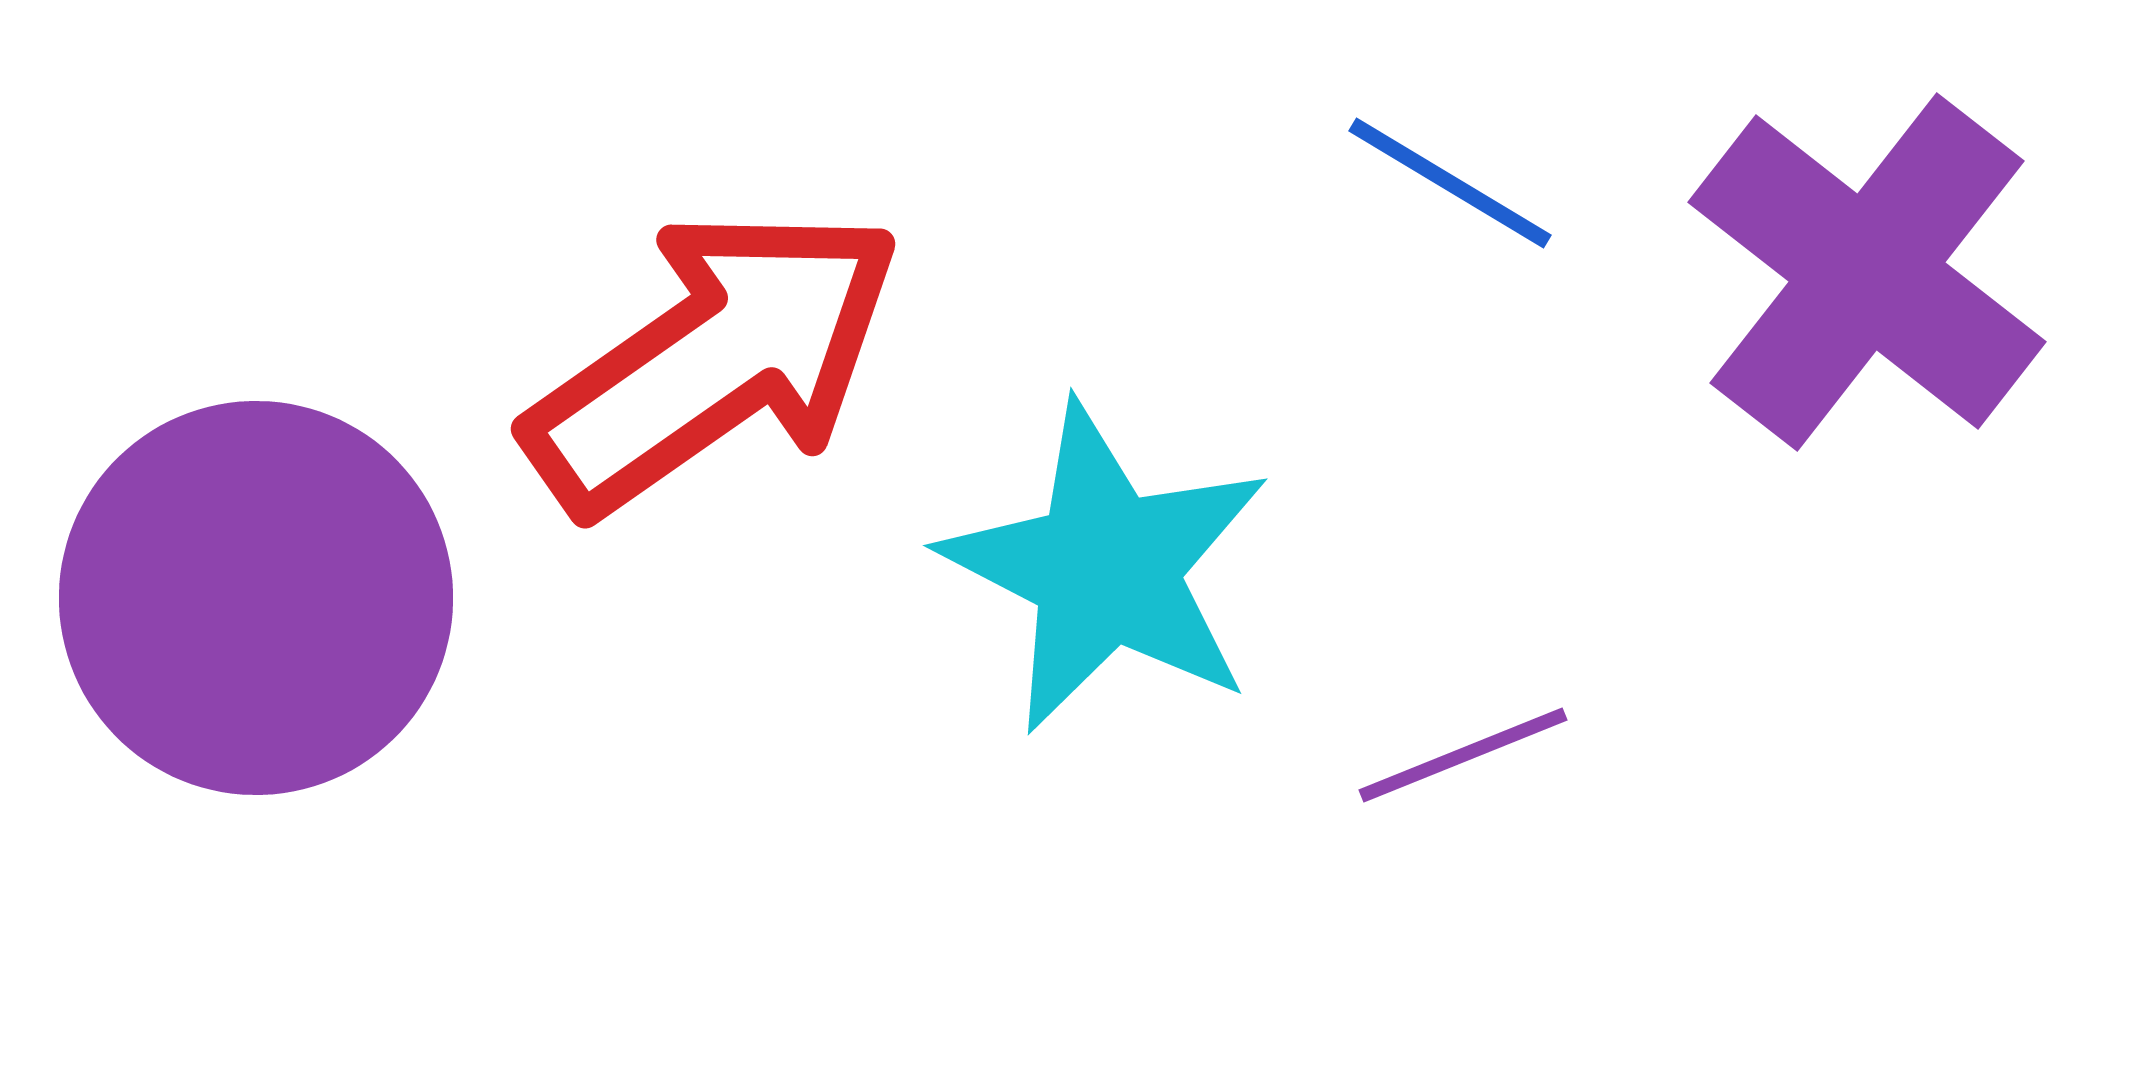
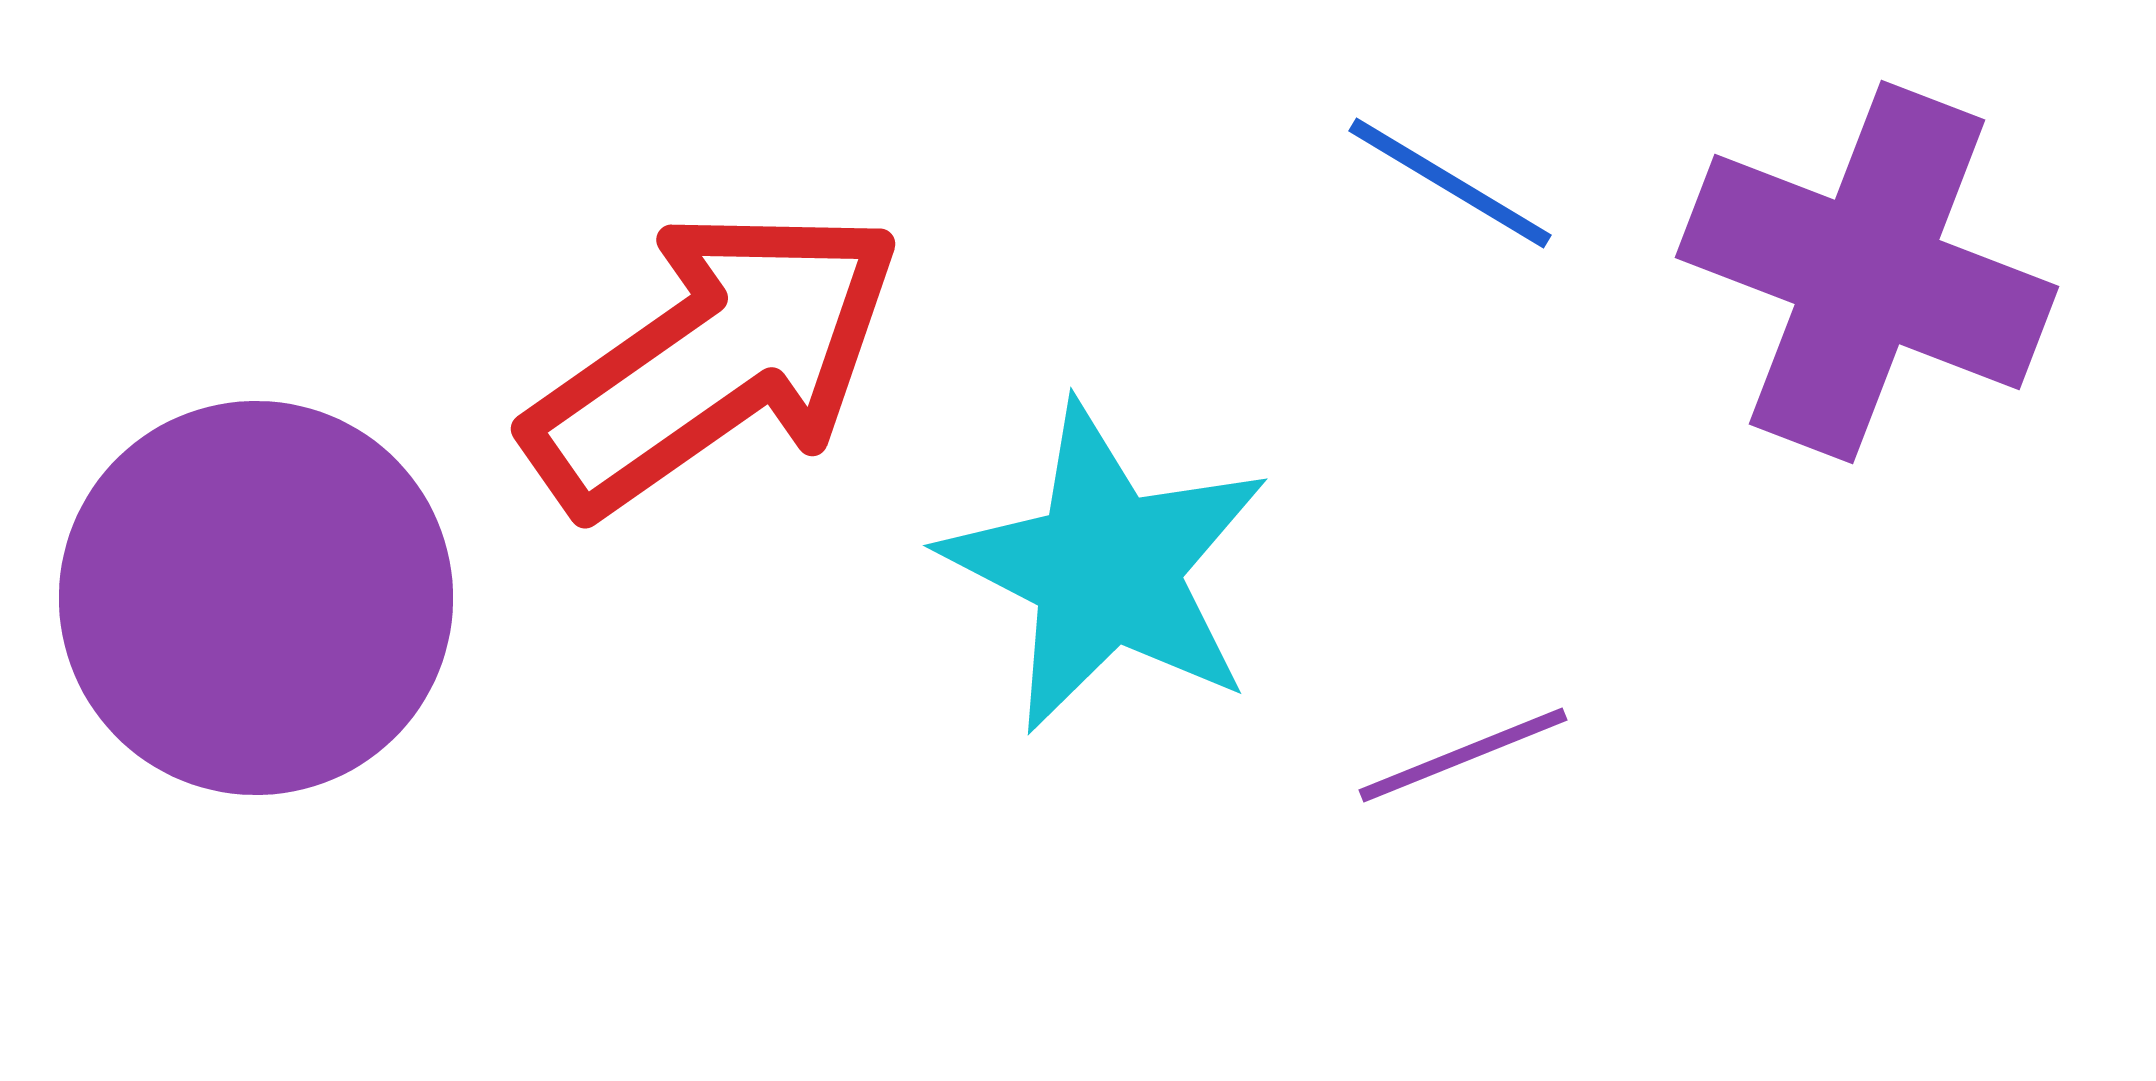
purple cross: rotated 17 degrees counterclockwise
